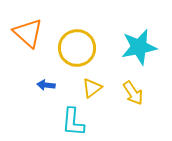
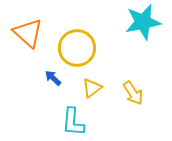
cyan star: moved 4 px right, 25 px up
blue arrow: moved 7 px right, 7 px up; rotated 36 degrees clockwise
